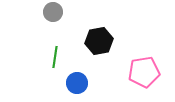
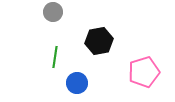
pink pentagon: rotated 8 degrees counterclockwise
